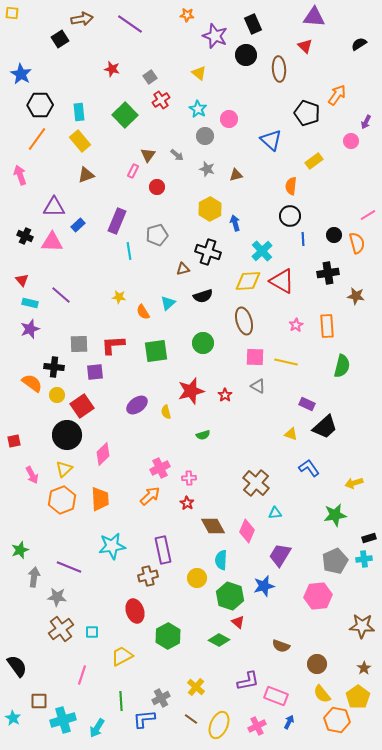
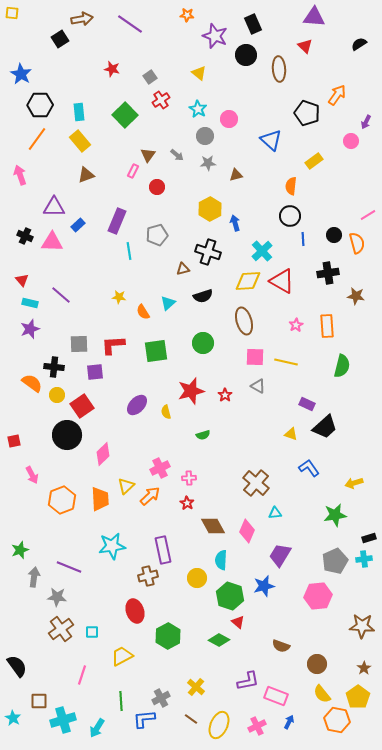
gray star at (207, 169): moved 1 px right, 6 px up; rotated 21 degrees counterclockwise
purple ellipse at (137, 405): rotated 10 degrees counterclockwise
yellow triangle at (64, 469): moved 62 px right, 17 px down
